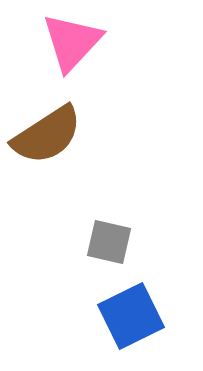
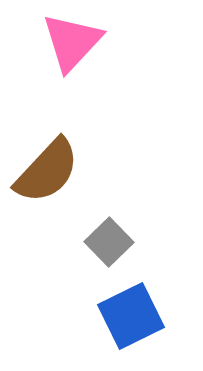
brown semicircle: moved 36 px down; rotated 14 degrees counterclockwise
gray square: rotated 33 degrees clockwise
